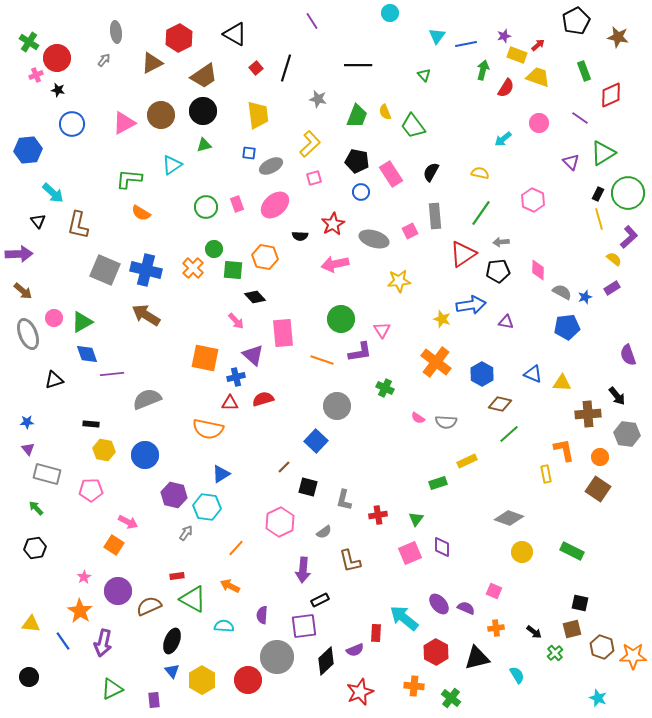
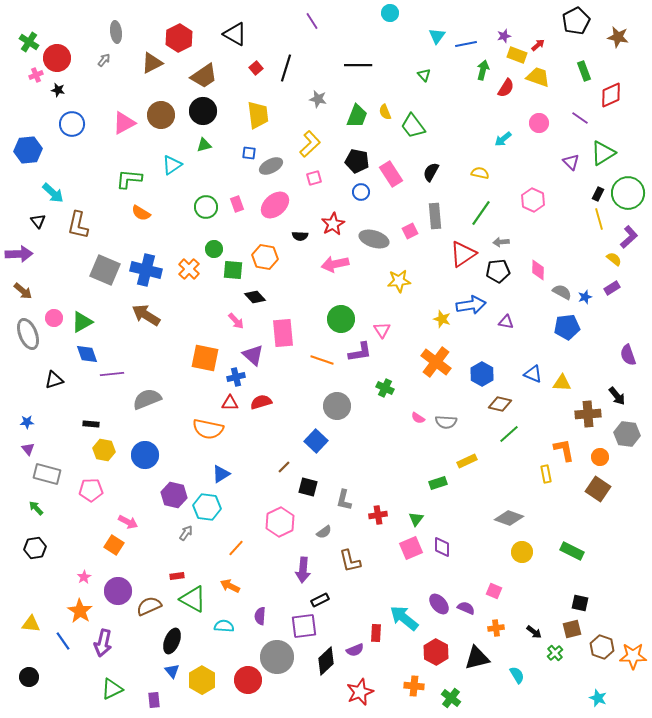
orange cross at (193, 268): moved 4 px left, 1 px down
red semicircle at (263, 399): moved 2 px left, 3 px down
pink square at (410, 553): moved 1 px right, 5 px up
purple semicircle at (262, 615): moved 2 px left, 1 px down
